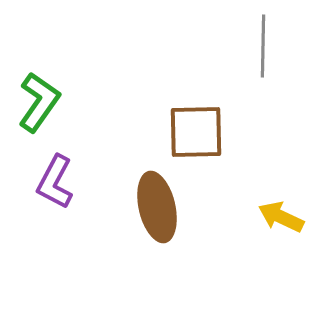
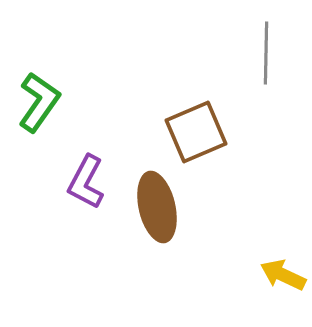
gray line: moved 3 px right, 7 px down
brown square: rotated 22 degrees counterclockwise
purple L-shape: moved 31 px right
yellow arrow: moved 2 px right, 58 px down
